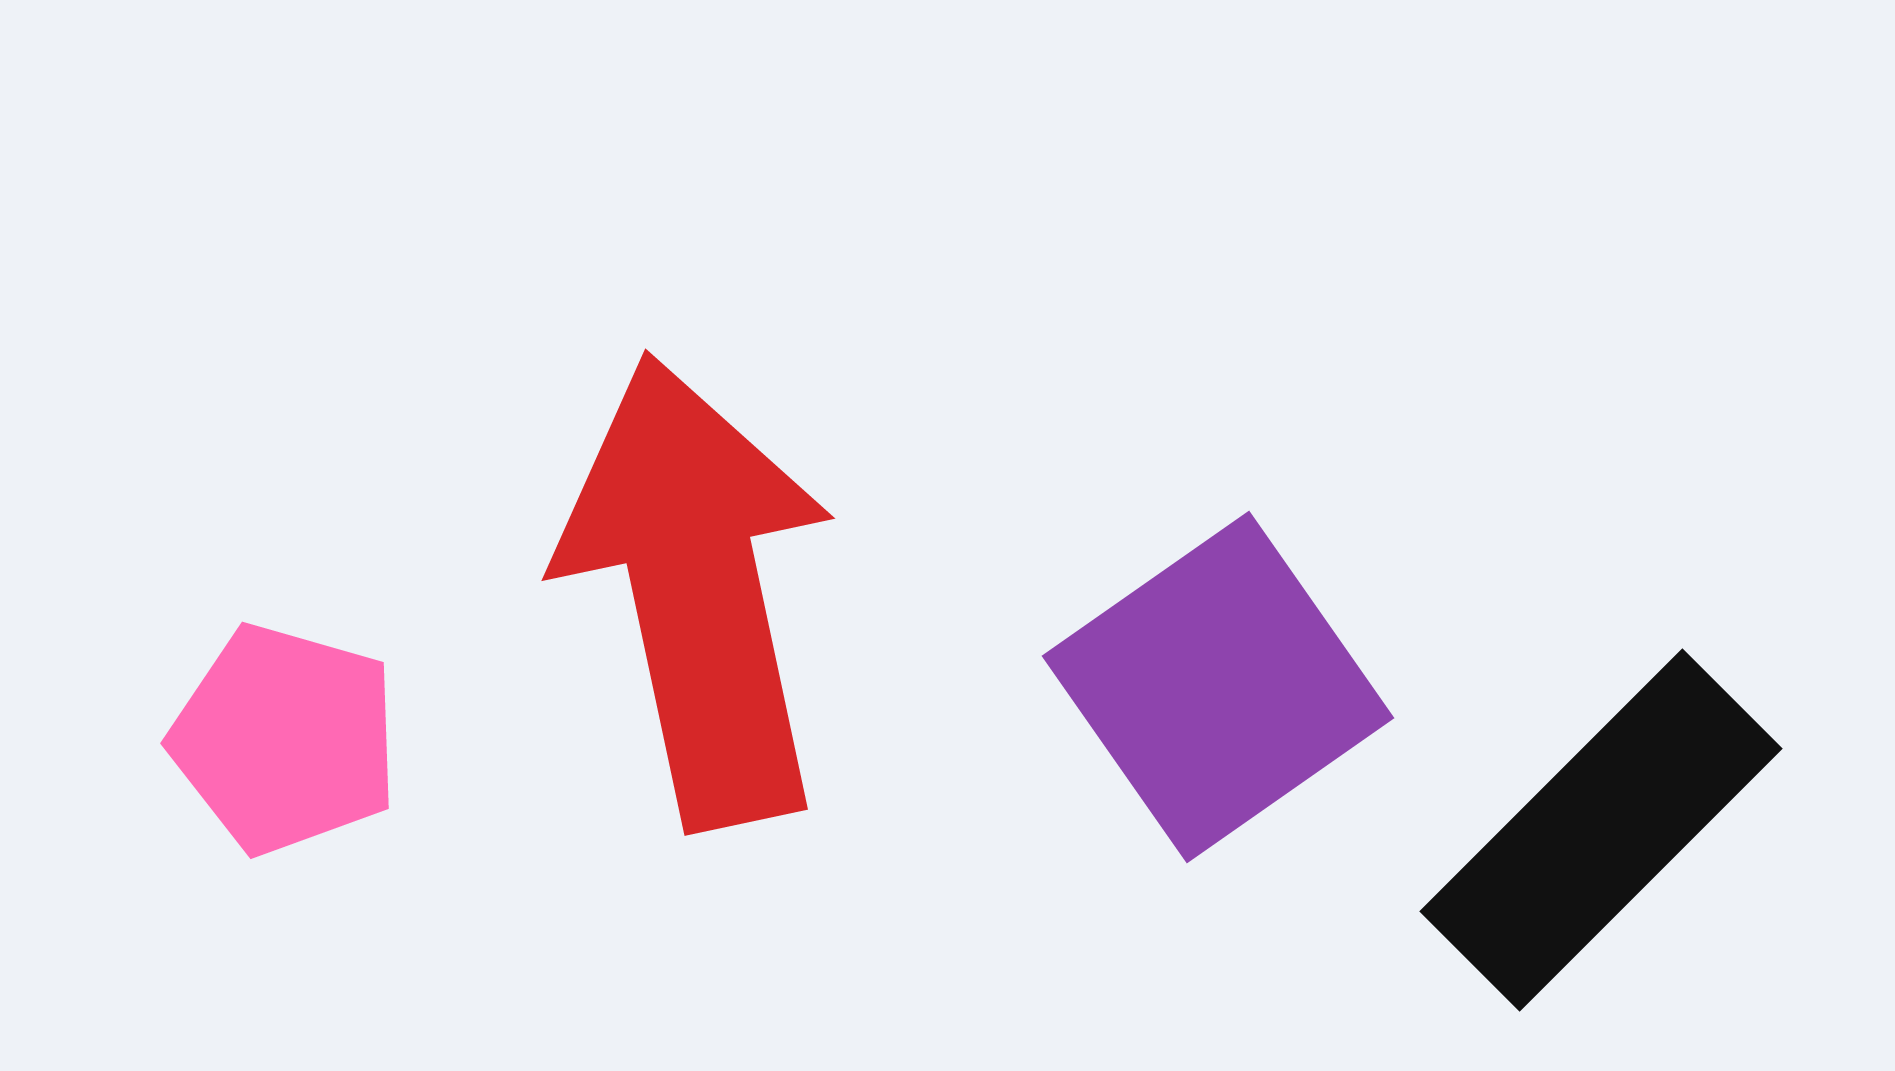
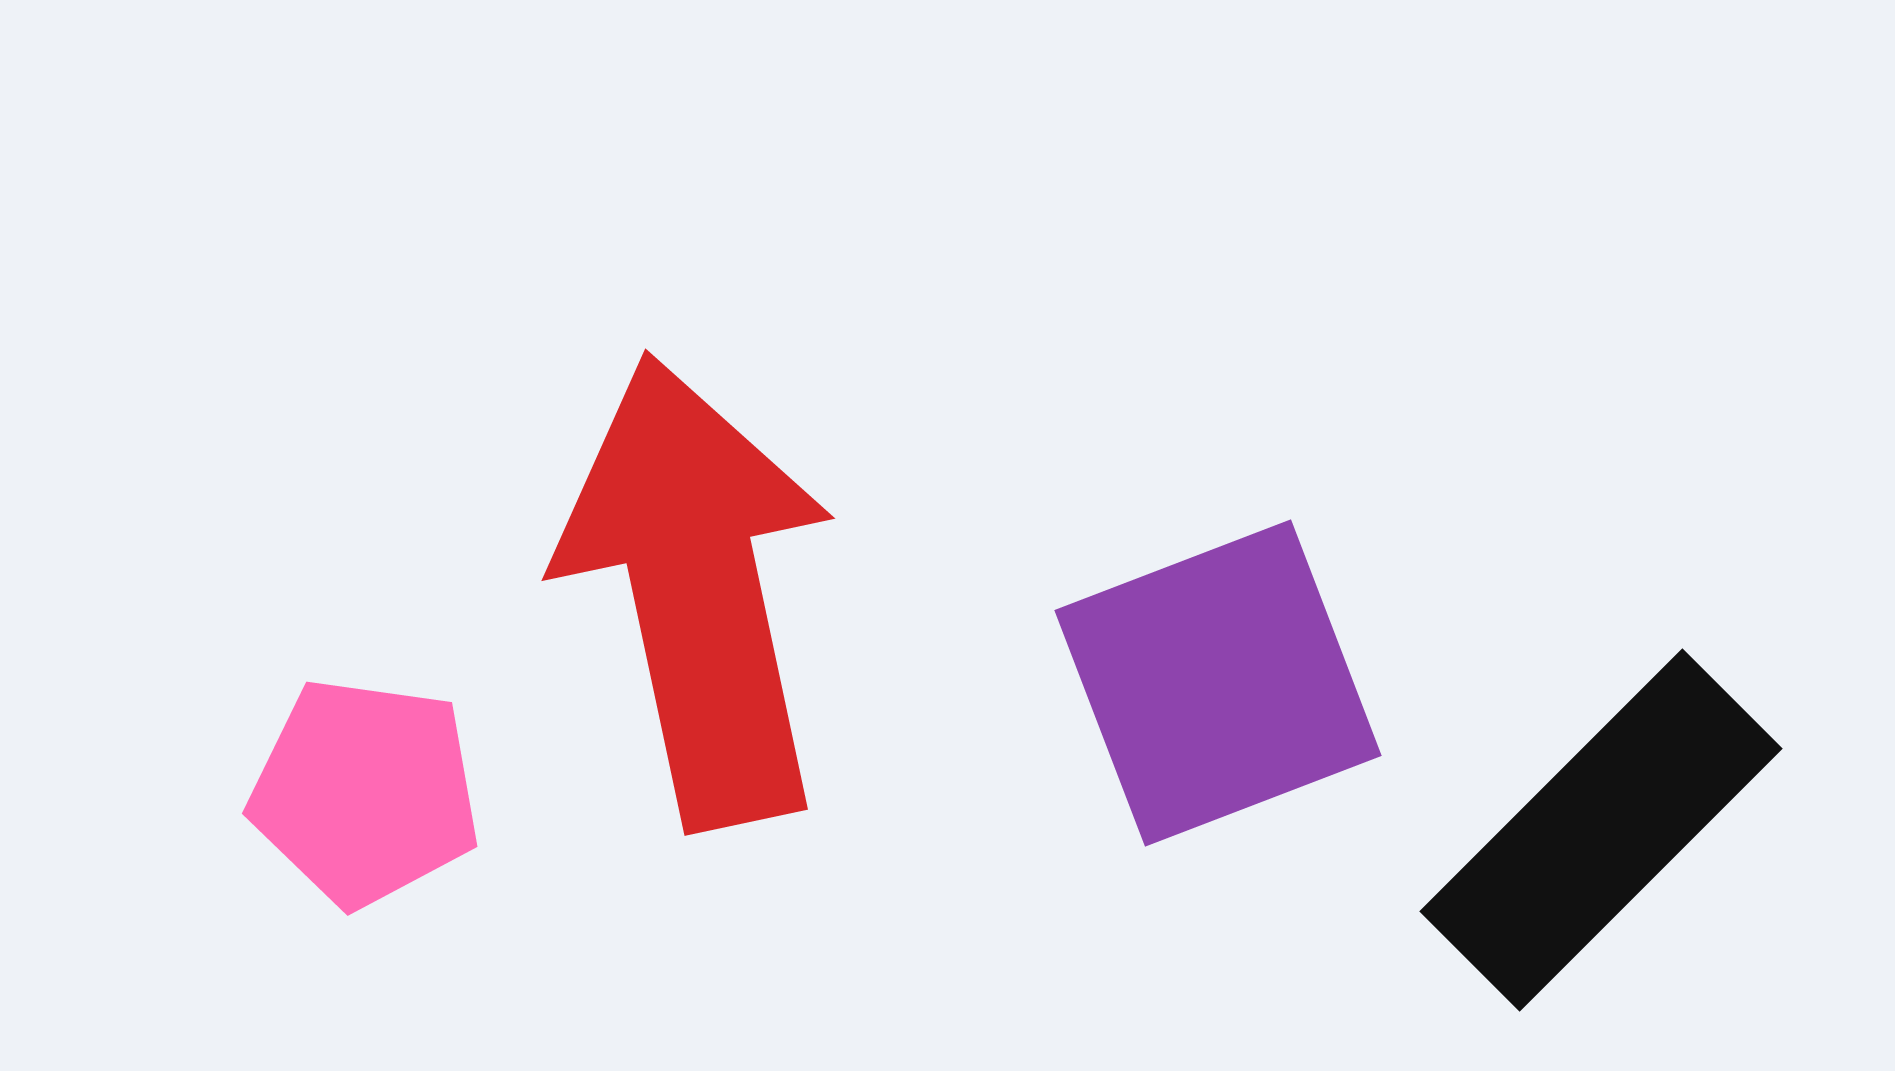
purple square: moved 4 px up; rotated 14 degrees clockwise
pink pentagon: moved 80 px right, 53 px down; rotated 8 degrees counterclockwise
